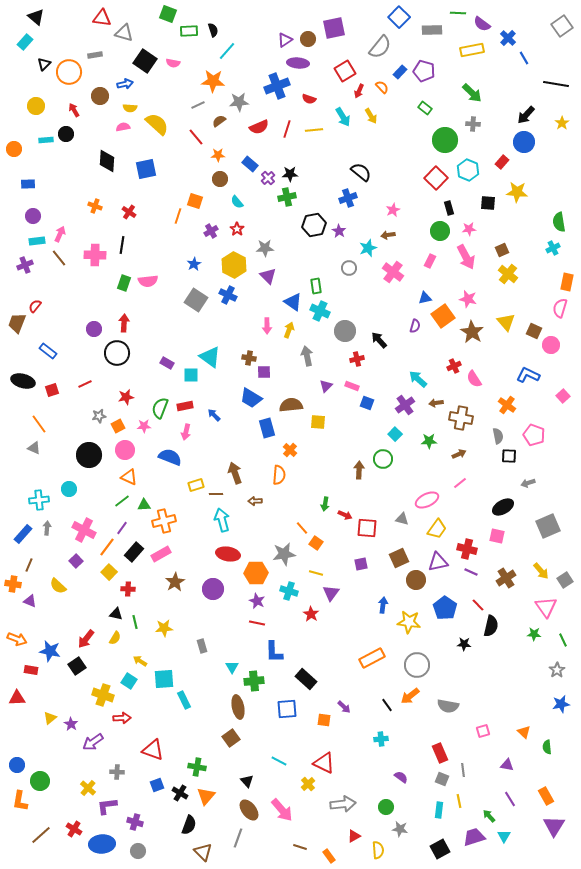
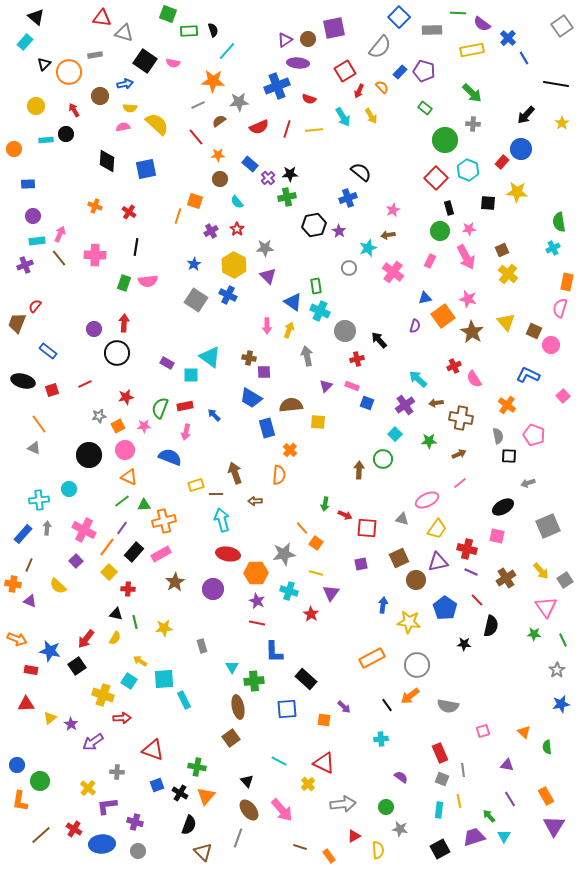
blue circle at (524, 142): moved 3 px left, 7 px down
black line at (122, 245): moved 14 px right, 2 px down
red line at (478, 605): moved 1 px left, 5 px up
red triangle at (17, 698): moved 9 px right, 6 px down
